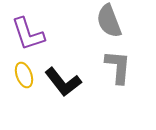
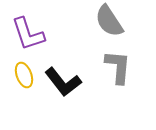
gray semicircle: rotated 12 degrees counterclockwise
